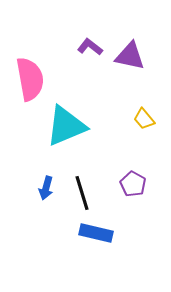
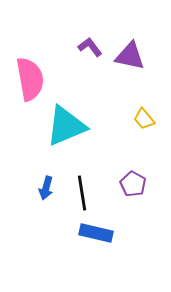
purple L-shape: rotated 15 degrees clockwise
black line: rotated 8 degrees clockwise
